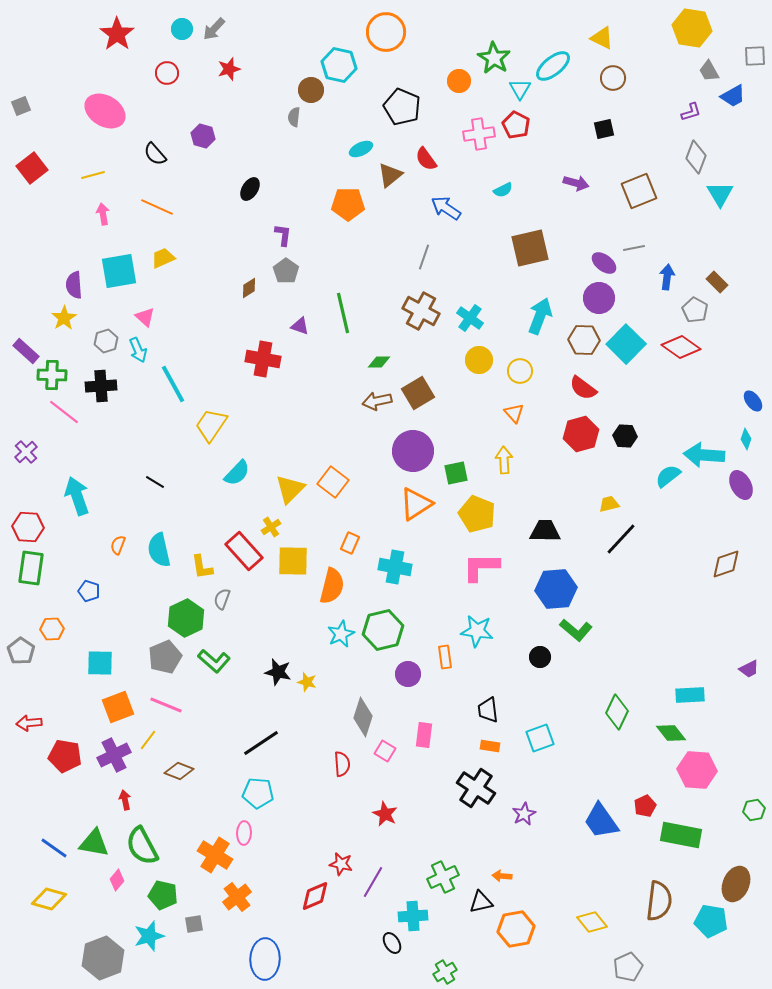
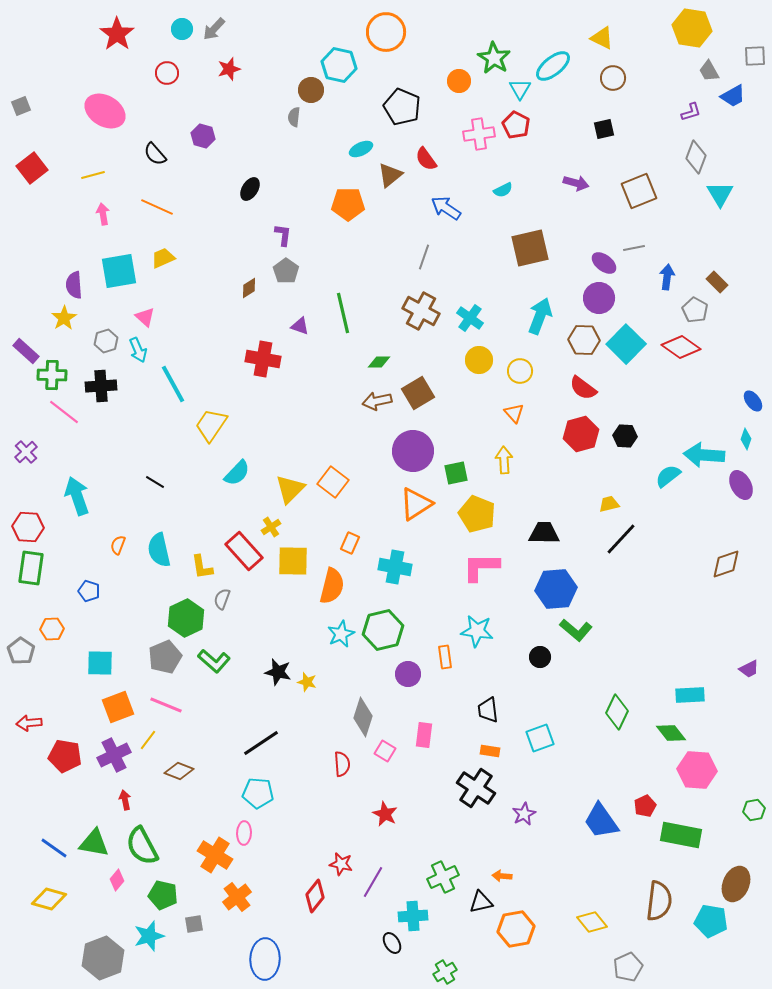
black trapezoid at (545, 531): moved 1 px left, 2 px down
orange rectangle at (490, 746): moved 5 px down
red diamond at (315, 896): rotated 28 degrees counterclockwise
